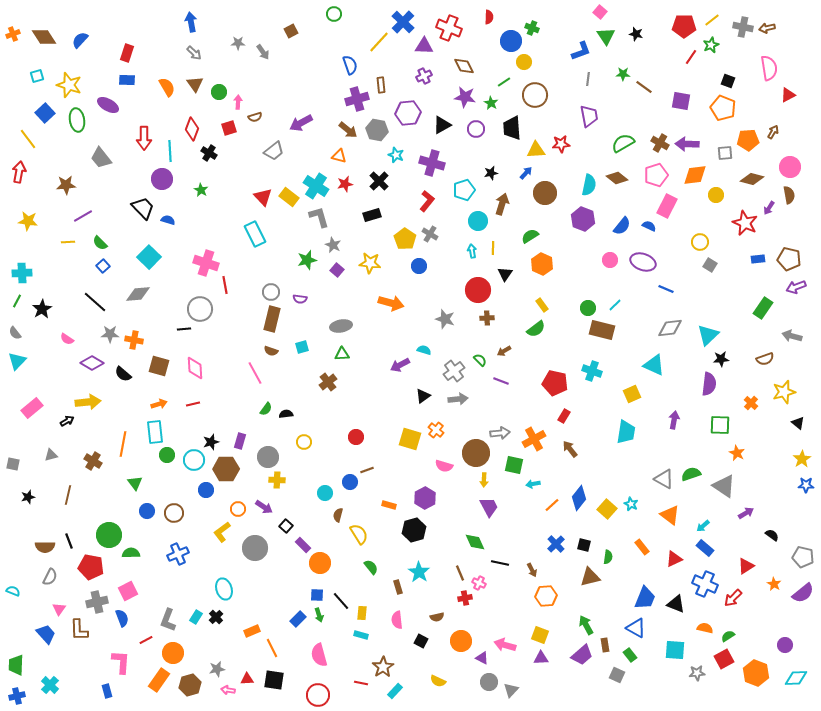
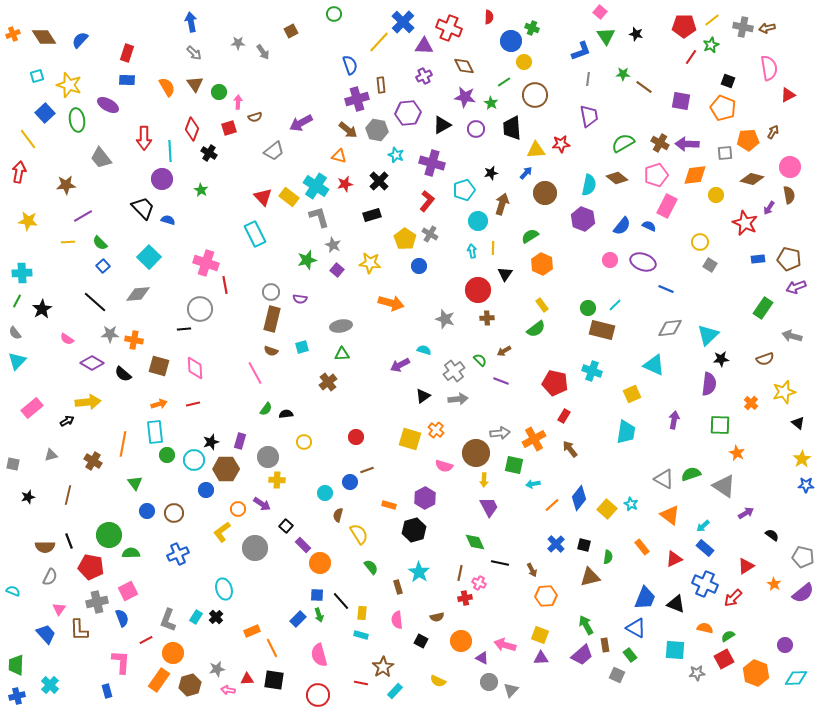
purple arrow at (264, 507): moved 2 px left, 3 px up
brown line at (460, 573): rotated 35 degrees clockwise
